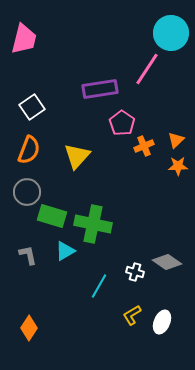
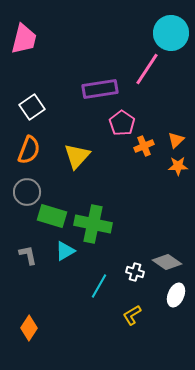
white ellipse: moved 14 px right, 27 px up
